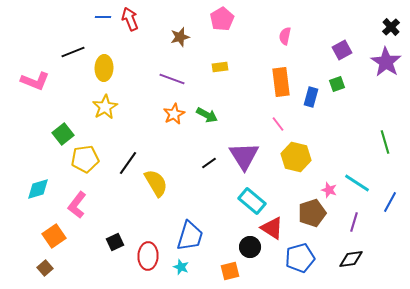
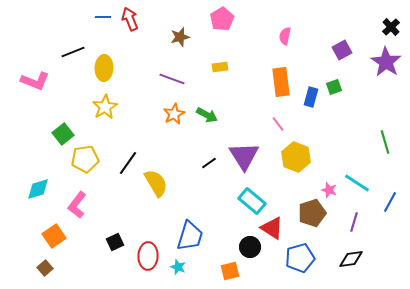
green square at (337, 84): moved 3 px left, 3 px down
yellow hexagon at (296, 157): rotated 8 degrees clockwise
cyan star at (181, 267): moved 3 px left
